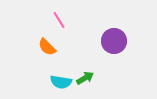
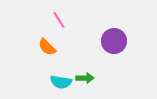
green arrow: rotated 30 degrees clockwise
